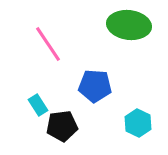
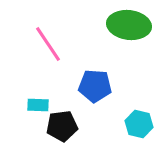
cyan rectangle: rotated 55 degrees counterclockwise
cyan hexagon: moved 1 px right, 1 px down; rotated 12 degrees counterclockwise
